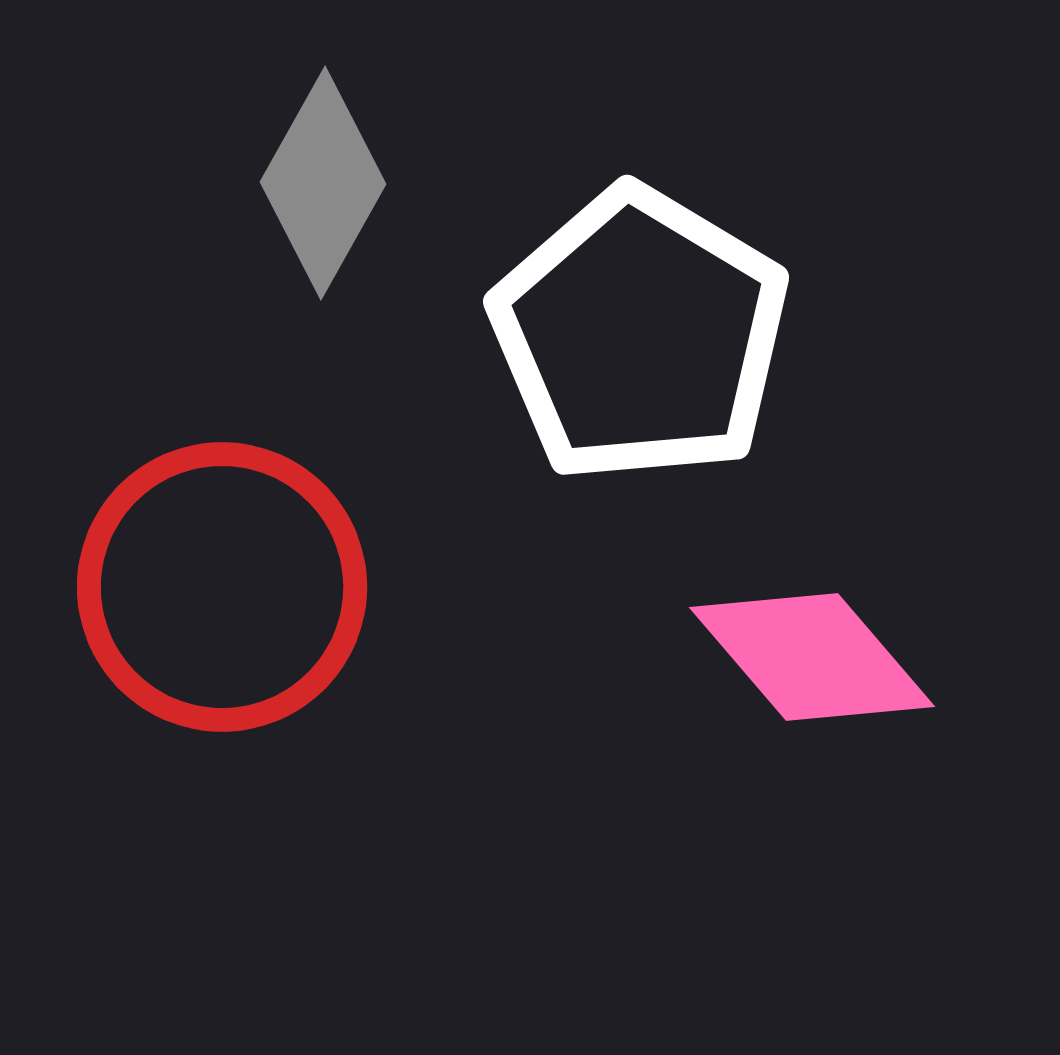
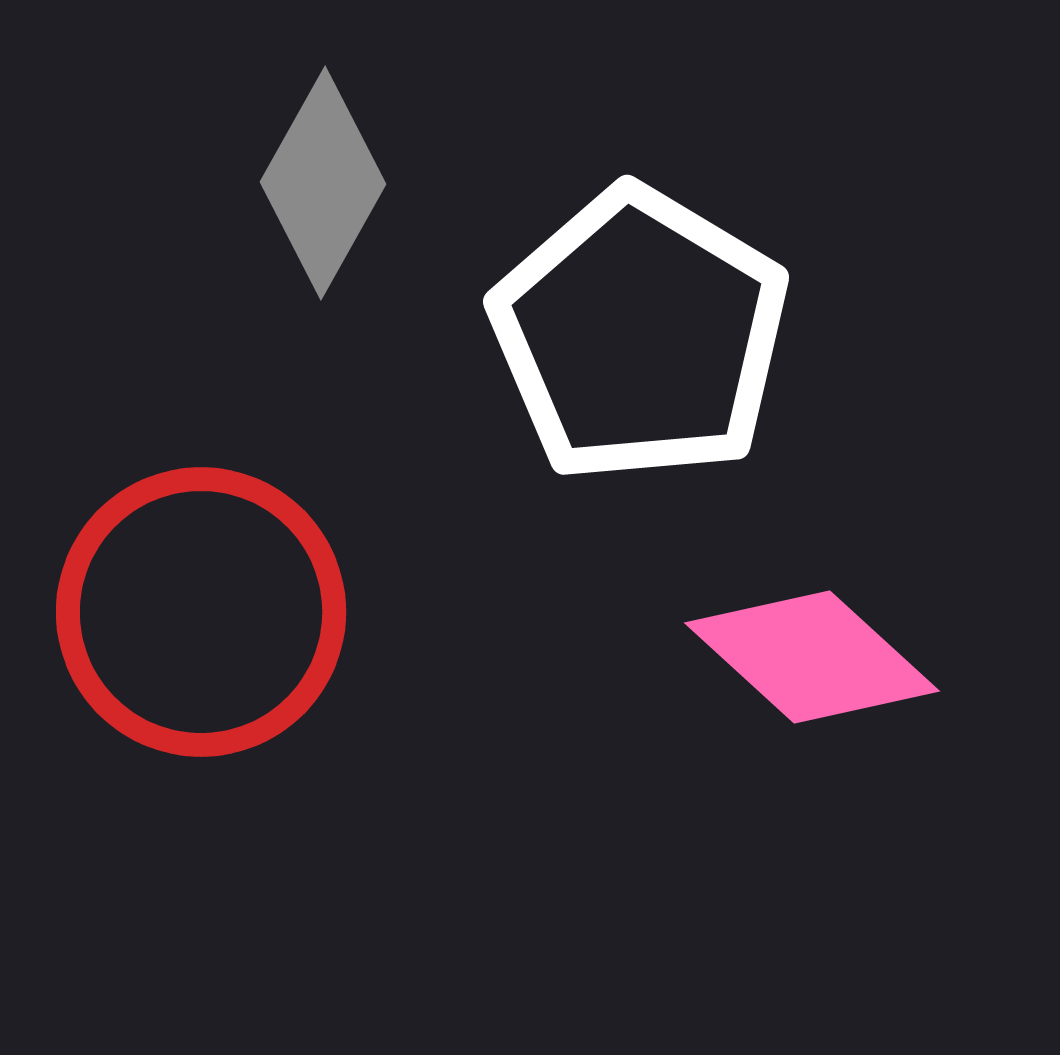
red circle: moved 21 px left, 25 px down
pink diamond: rotated 7 degrees counterclockwise
